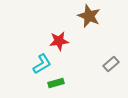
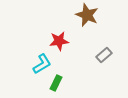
brown star: moved 2 px left, 1 px up
gray rectangle: moved 7 px left, 9 px up
green rectangle: rotated 49 degrees counterclockwise
